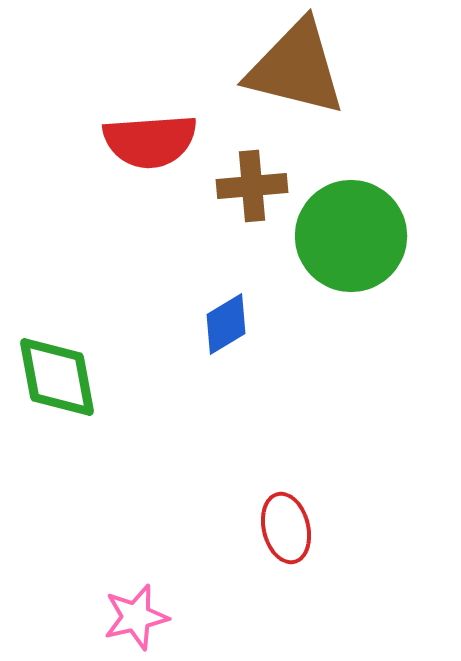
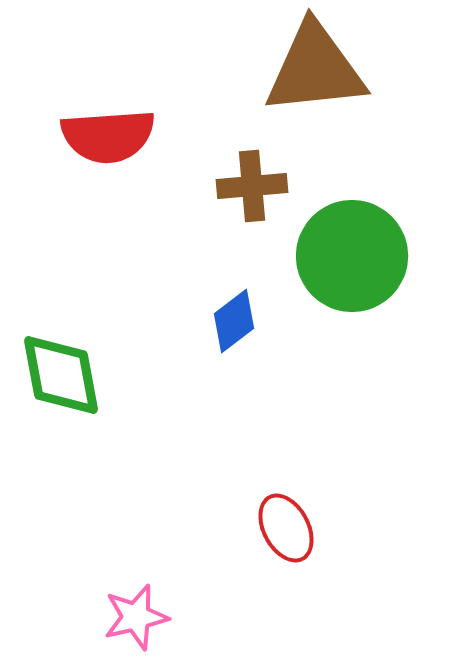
brown triangle: moved 19 px right, 1 px down; rotated 20 degrees counterclockwise
red semicircle: moved 42 px left, 5 px up
green circle: moved 1 px right, 20 px down
blue diamond: moved 8 px right, 3 px up; rotated 6 degrees counterclockwise
green diamond: moved 4 px right, 2 px up
red ellipse: rotated 14 degrees counterclockwise
